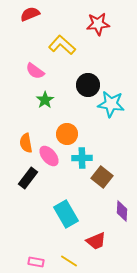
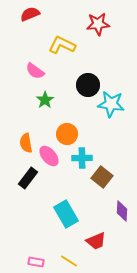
yellow L-shape: rotated 16 degrees counterclockwise
